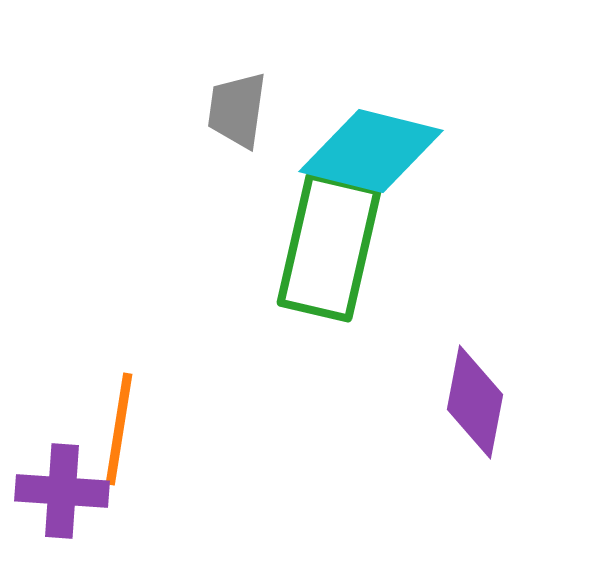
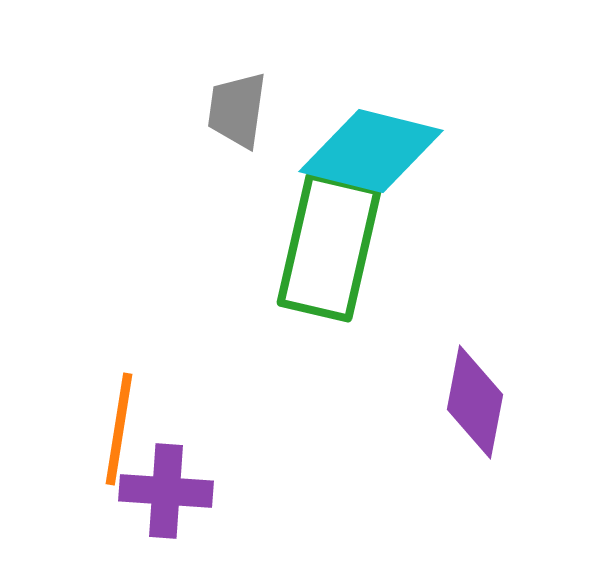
purple cross: moved 104 px right
